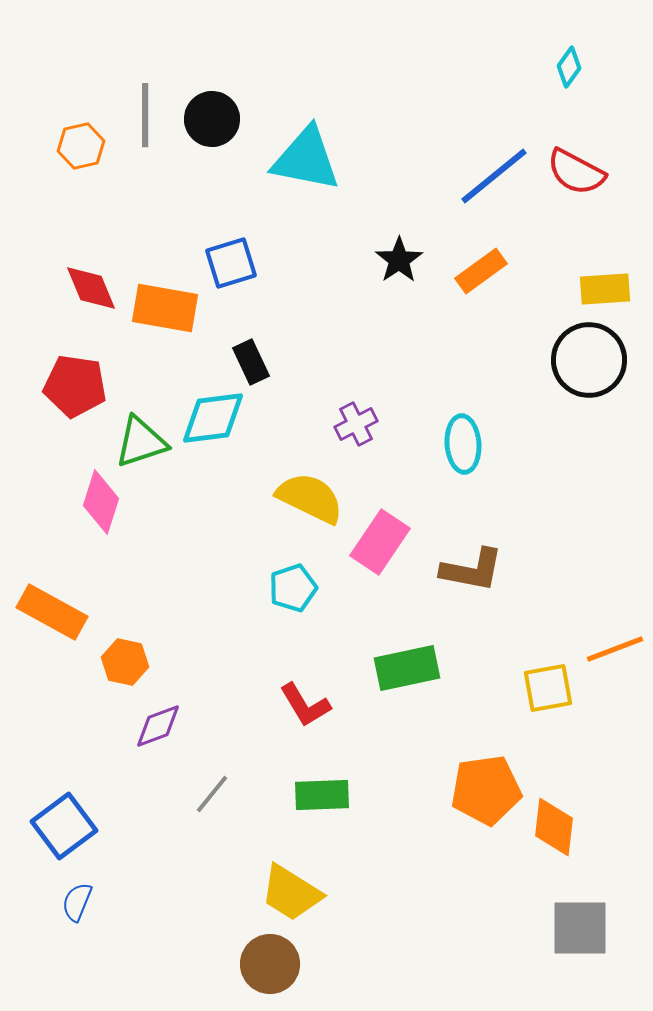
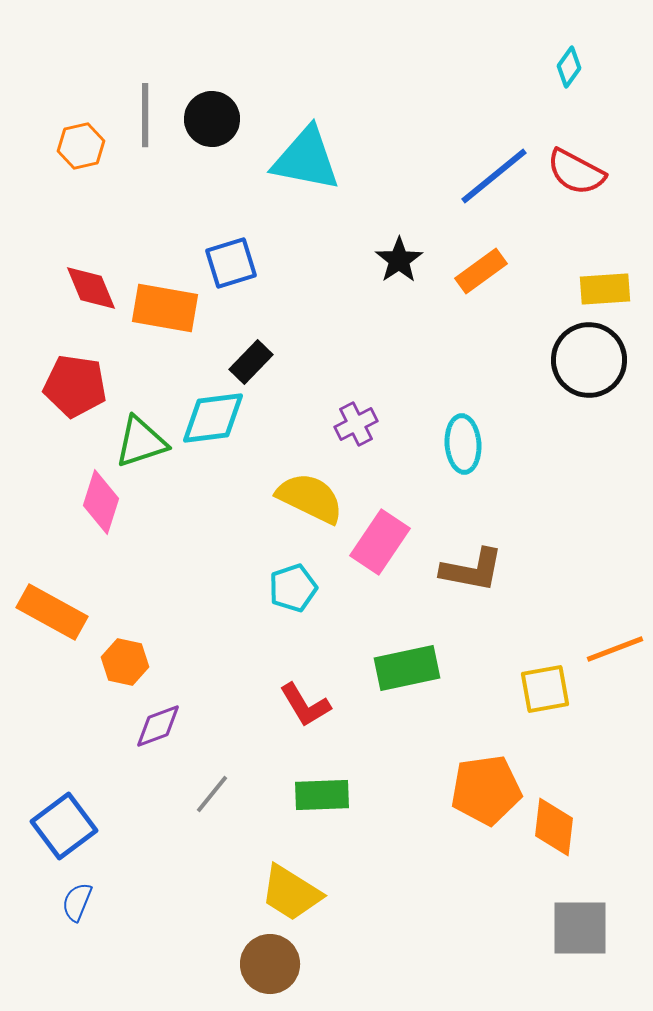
black rectangle at (251, 362): rotated 69 degrees clockwise
yellow square at (548, 688): moved 3 px left, 1 px down
